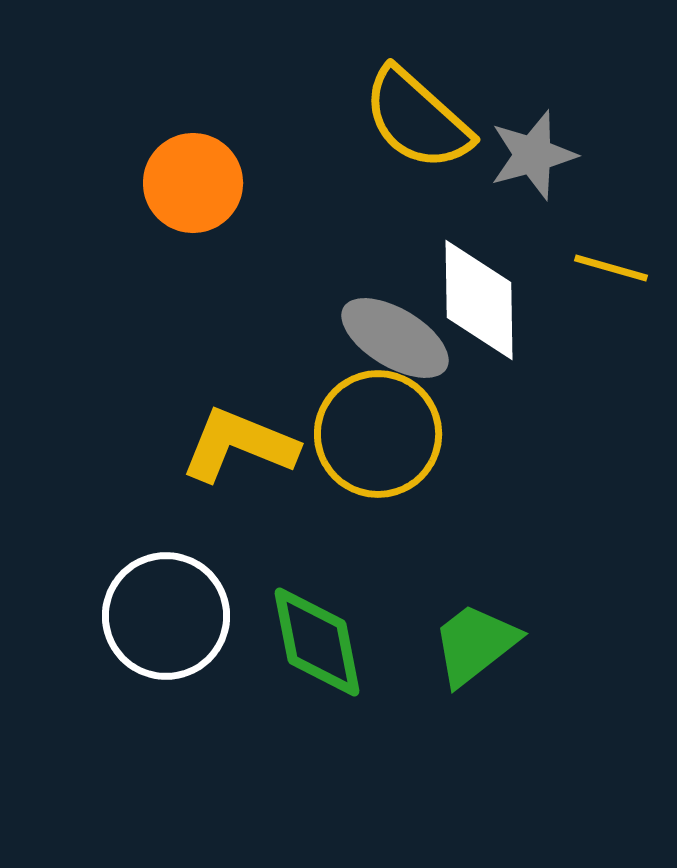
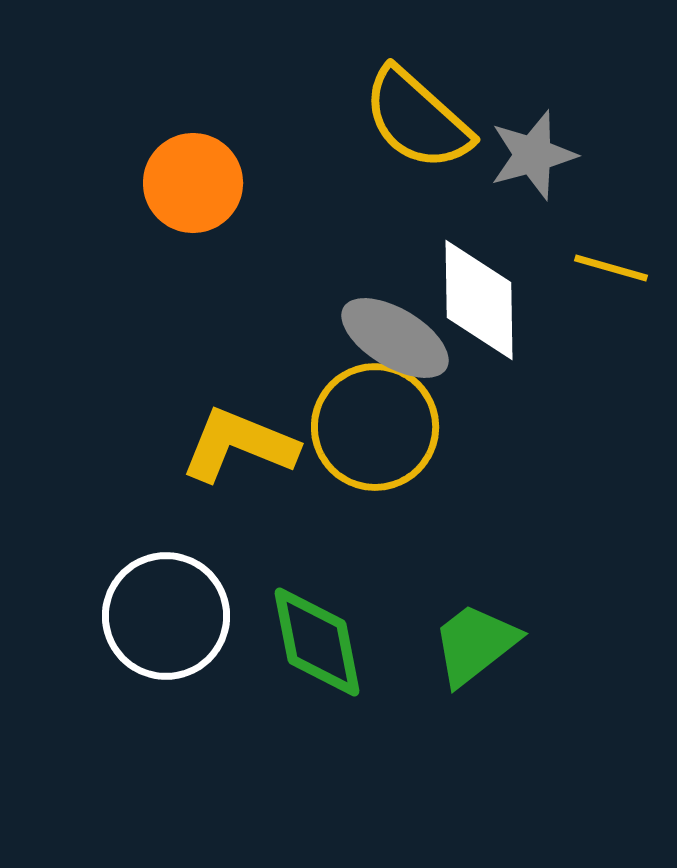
yellow circle: moved 3 px left, 7 px up
